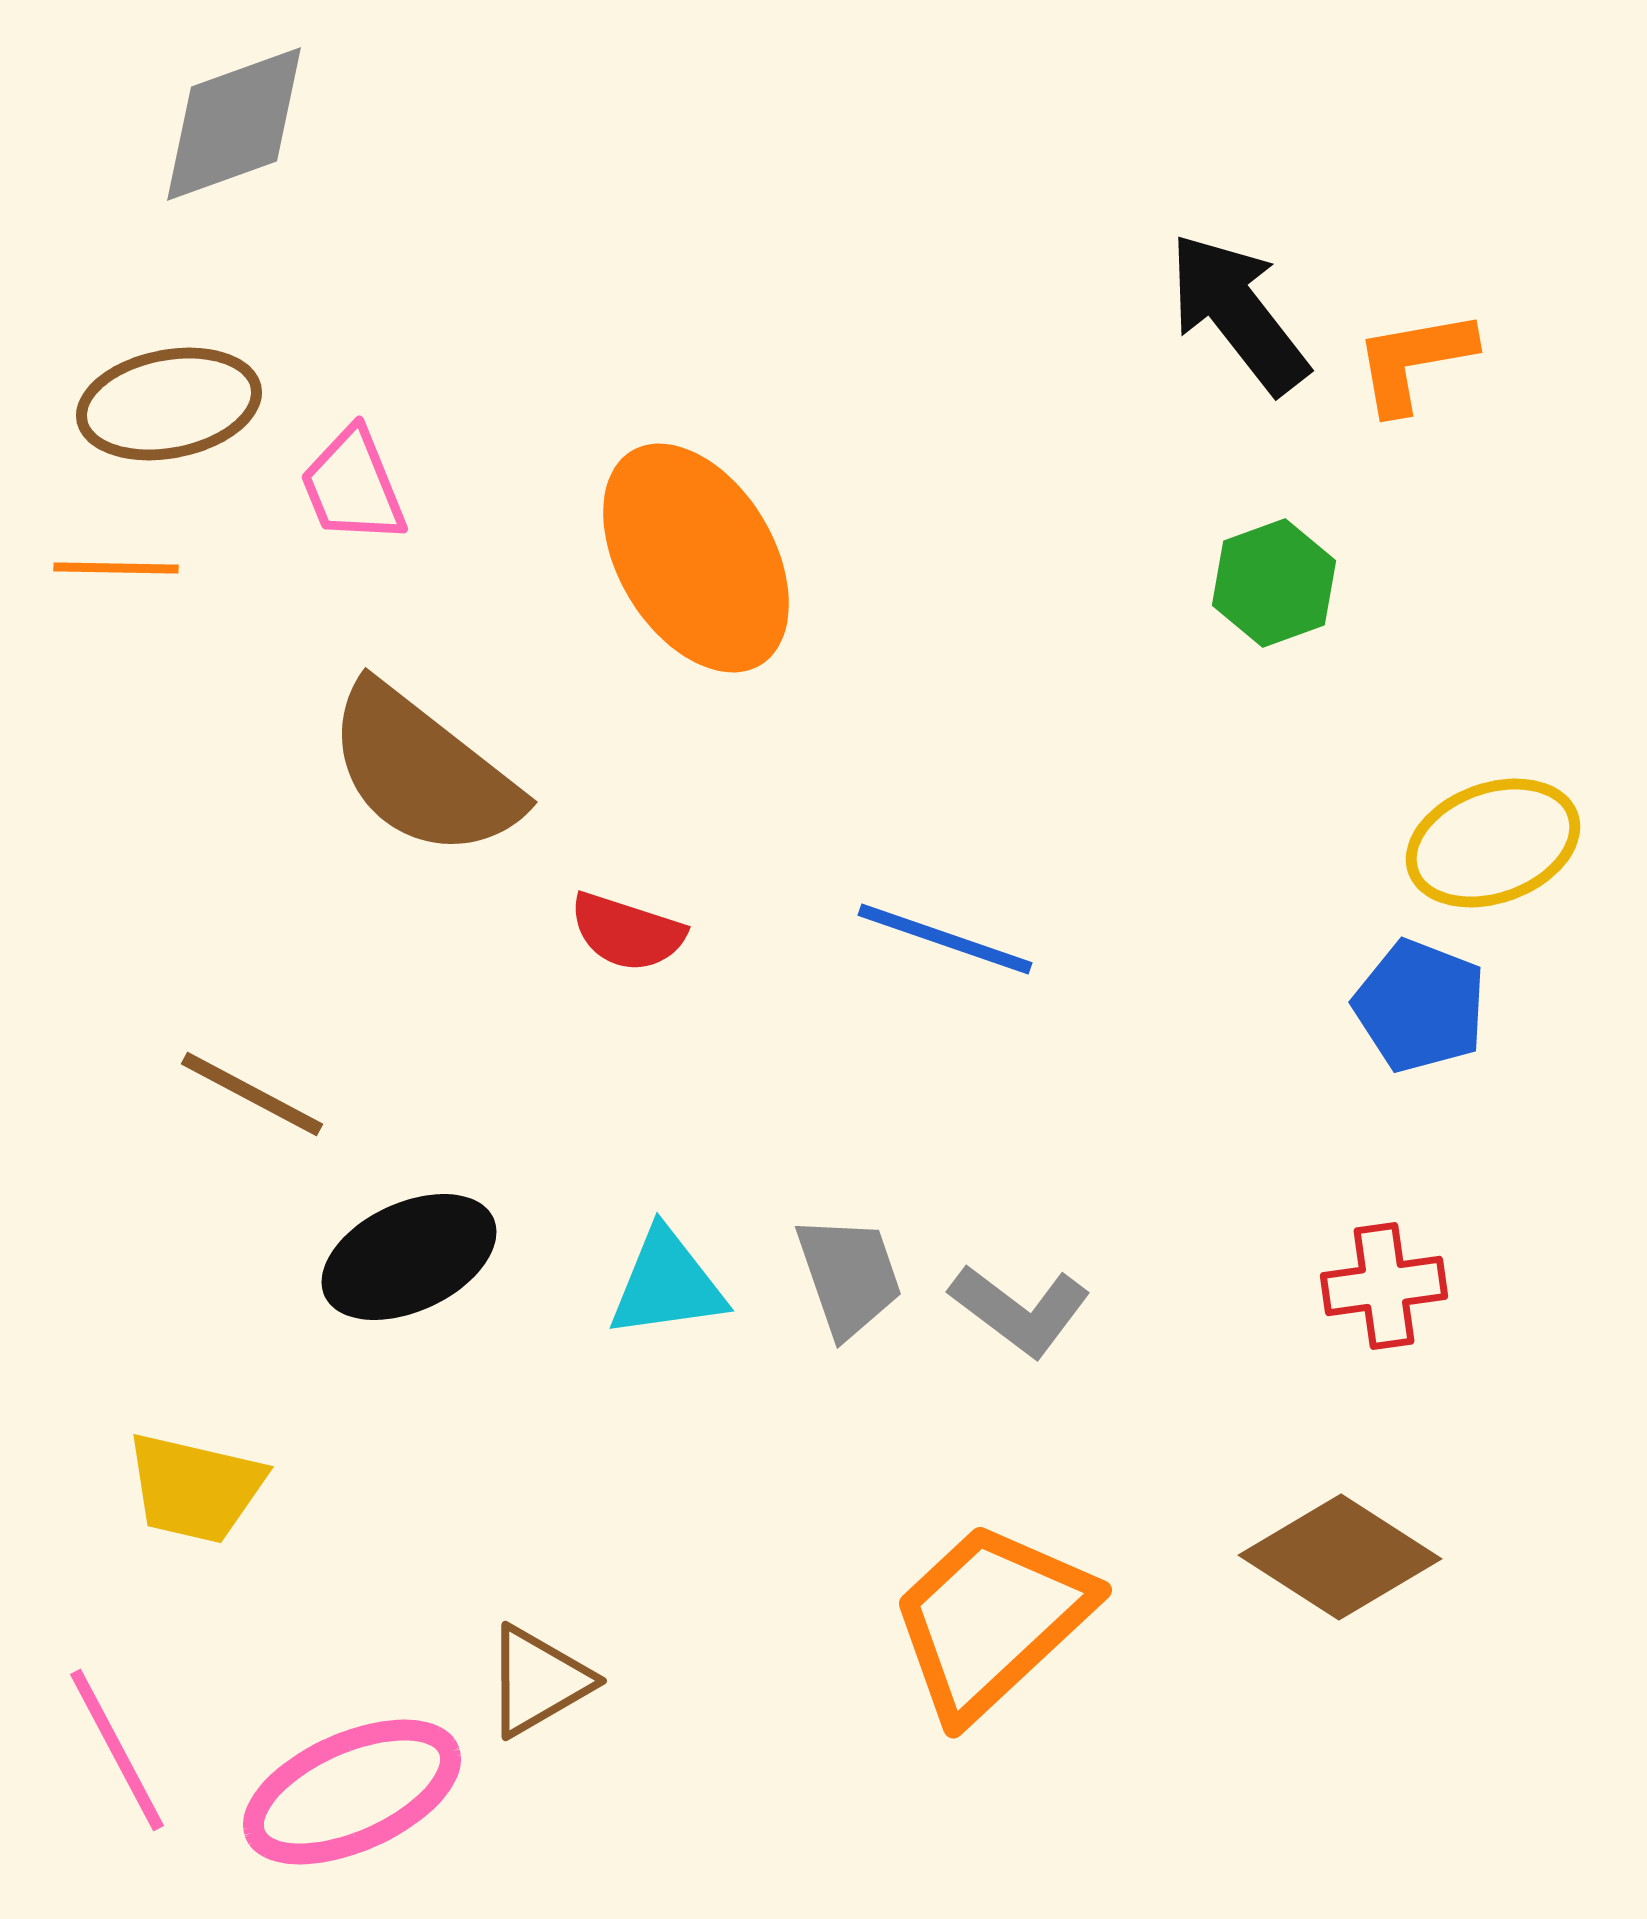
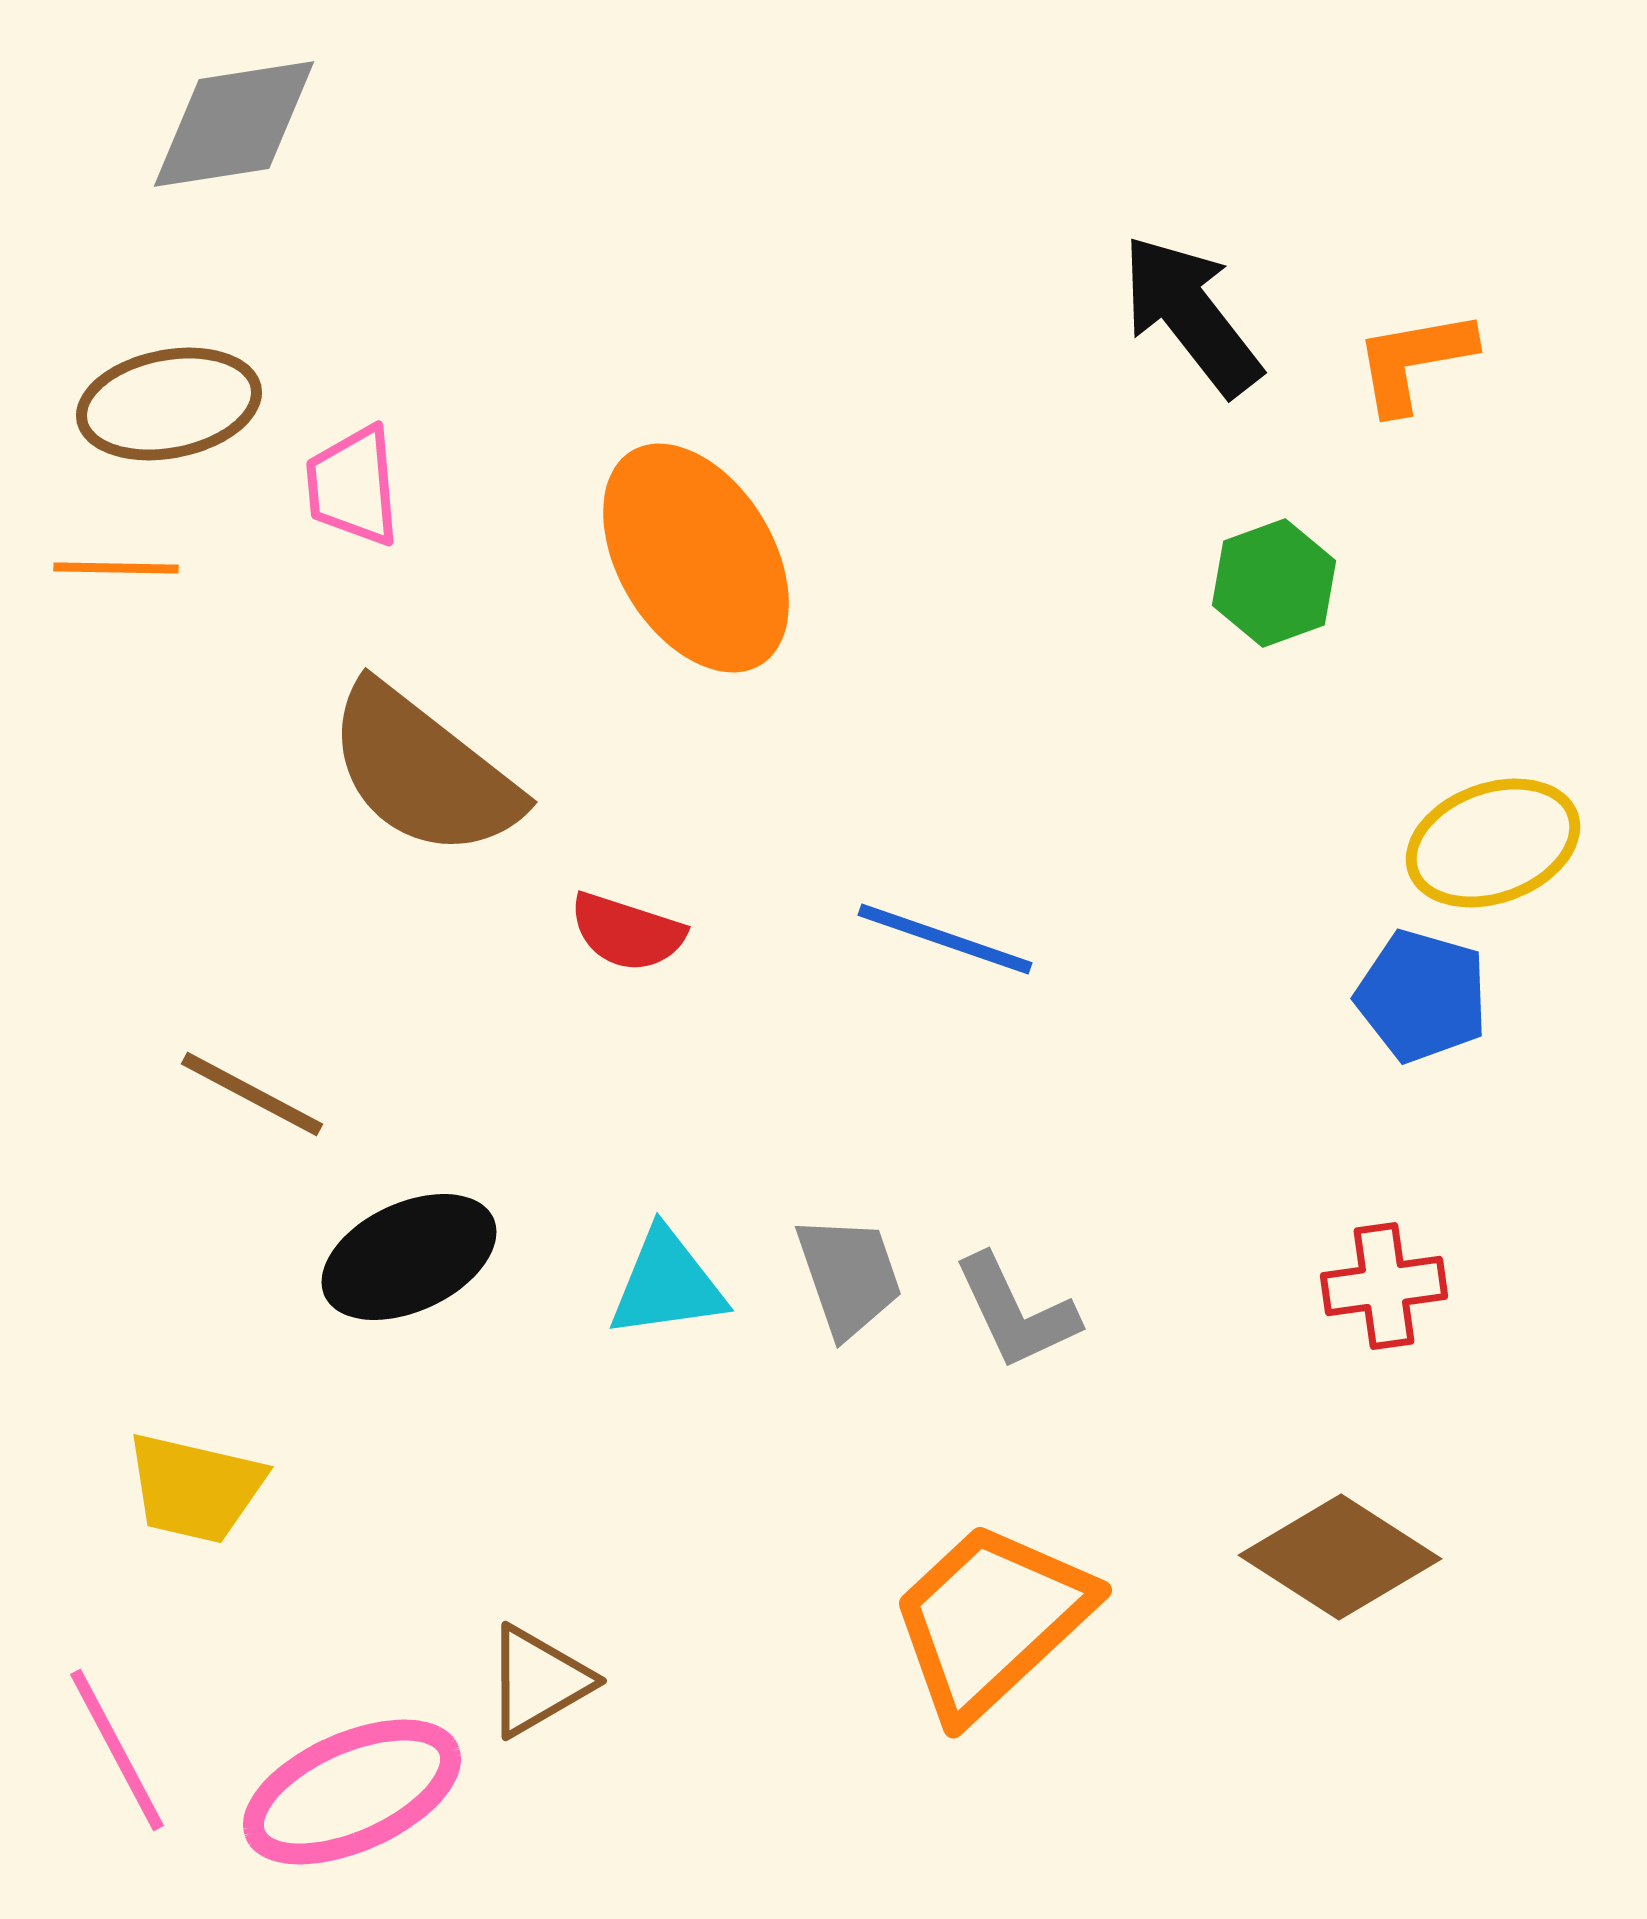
gray diamond: rotated 11 degrees clockwise
black arrow: moved 47 px left, 2 px down
pink trapezoid: rotated 17 degrees clockwise
blue pentagon: moved 2 px right, 10 px up; rotated 5 degrees counterclockwise
gray L-shape: moved 4 px left, 2 px down; rotated 28 degrees clockwise
